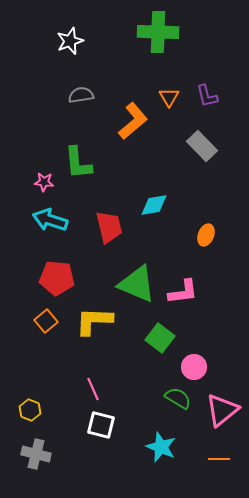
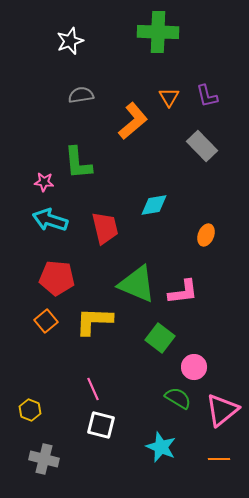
red trapezoid: moved 4 px left, 1 px down
gray cross: moved 8 px right, 5 px down
